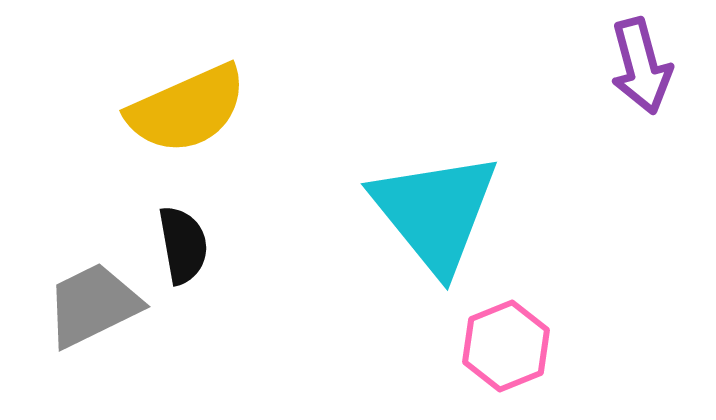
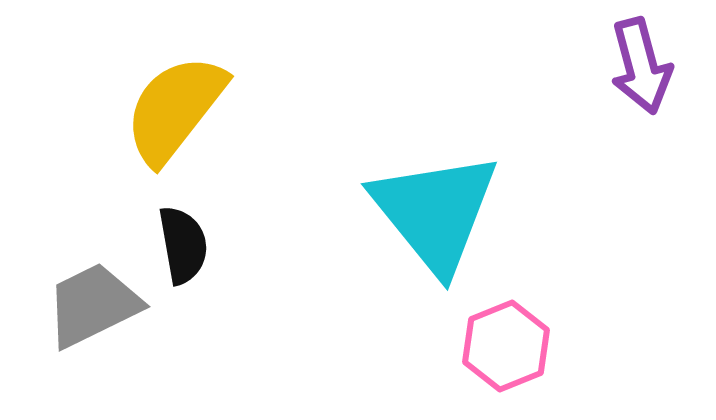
yellow semicircle: moved 12 px left; rotated 152 degrees clockwise
